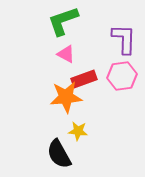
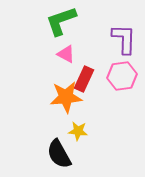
green L-shape: moved 2 px left
red rectangle: rotated 45 degrees counterclockwise
